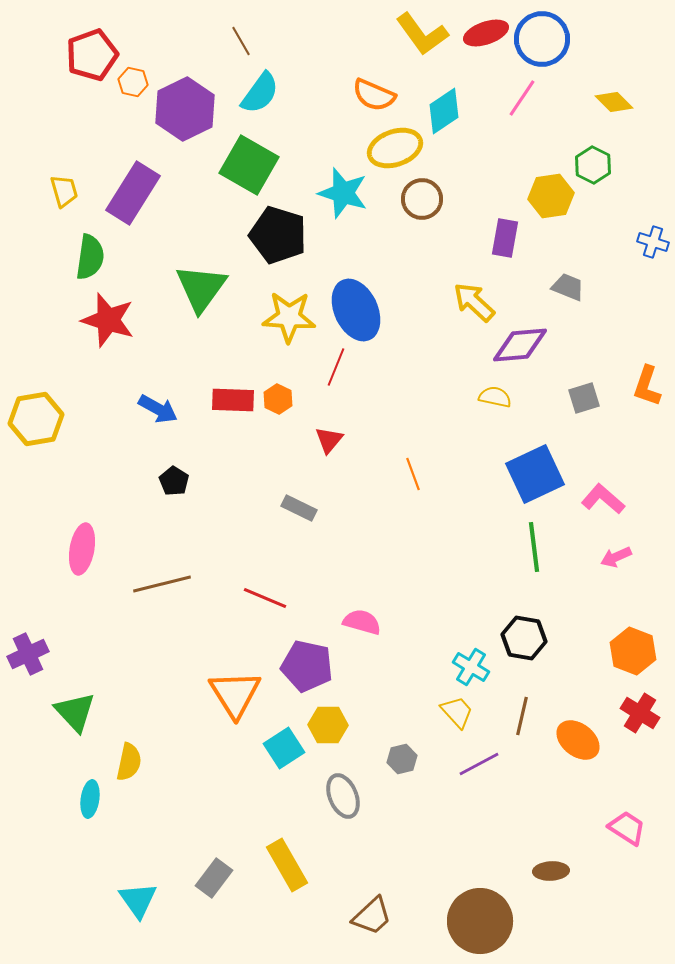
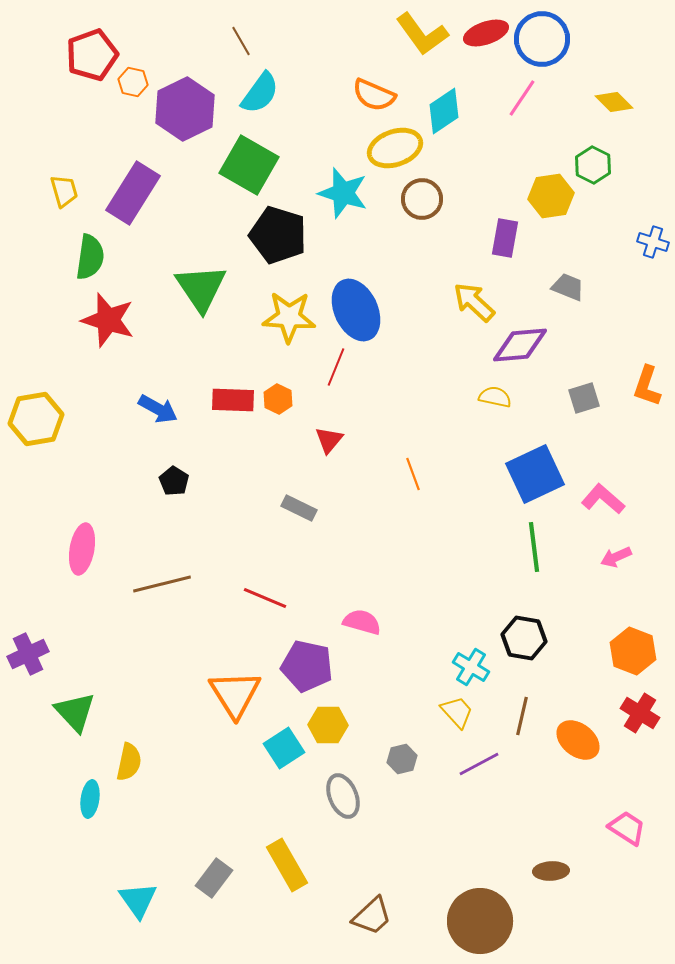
green triangle at (201, 288): rotated 10 degrees counterclockwise
